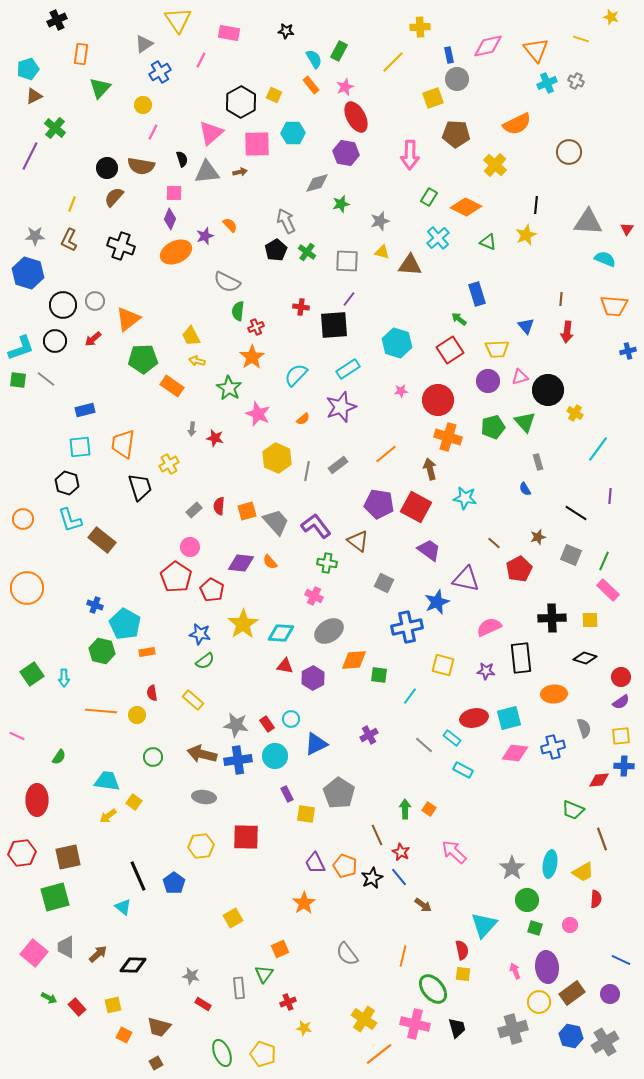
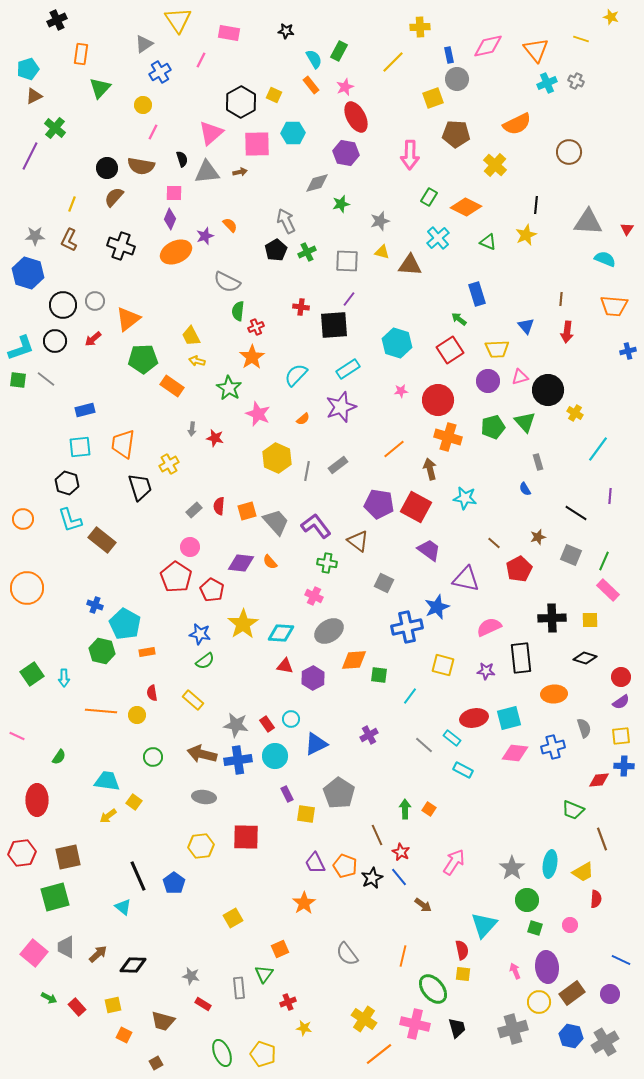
green cross at (307, 252): rotated 30 degrees clockwise
orange line at (386, 454): moved 8 px right, 5 px up
blue star at (437, 602): moved 5 px down
pink arrow at (454, 852): moved 10 px down; rotated 80 degrees clockwise
brown trapezoid at (159, 1027): moved 4 px right, 6 px up
